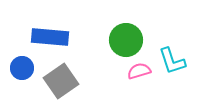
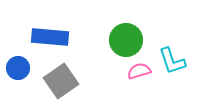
blue circle: moved 4 px left
